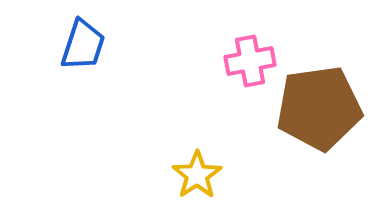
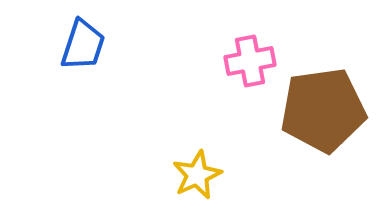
brown pentagon: moved 4 px right, 2 px down
yellow star: rotated 9 degrees clockwise
